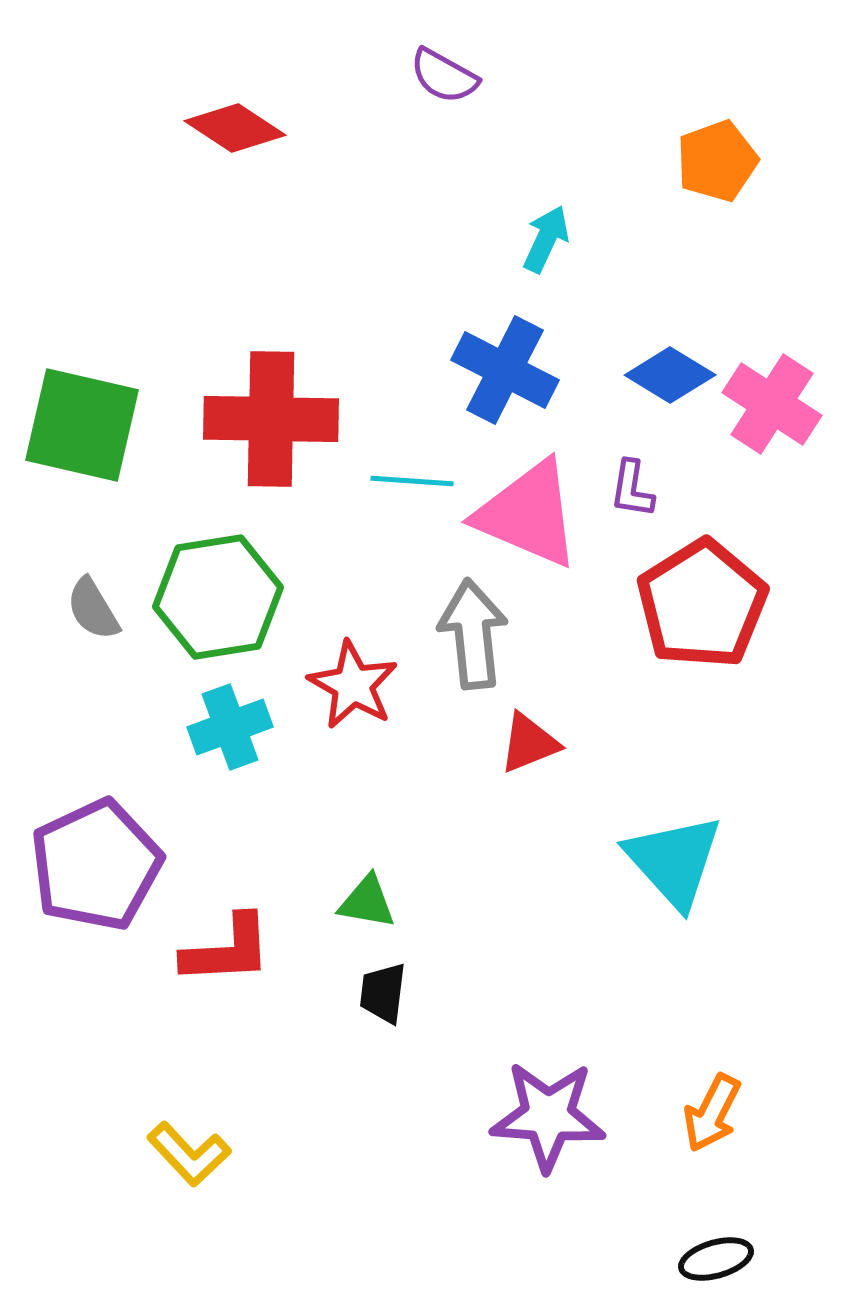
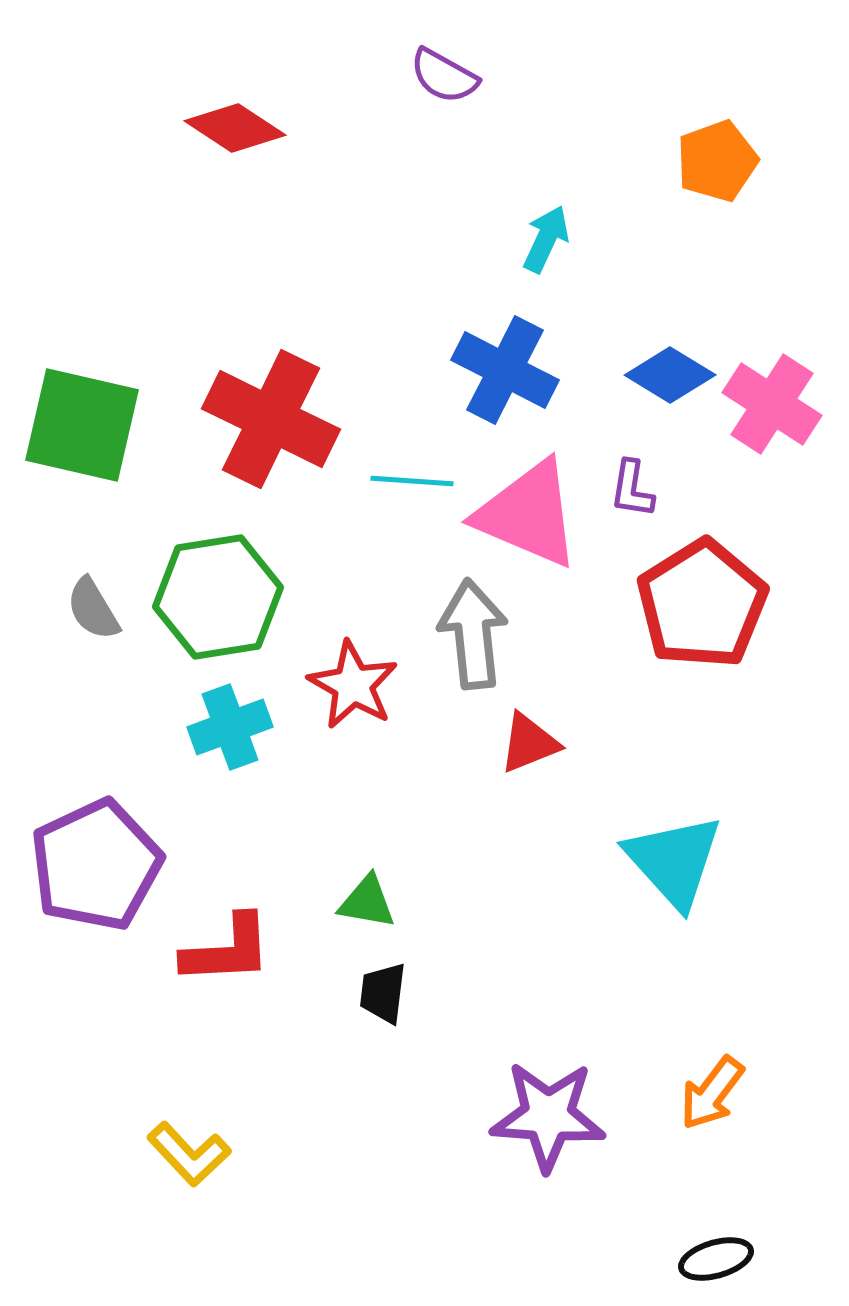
red cross: rotated 25 degrees clockwise
orange arrow: moved 20 px up; rotated 10 degrees clockwise
